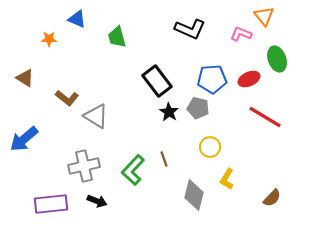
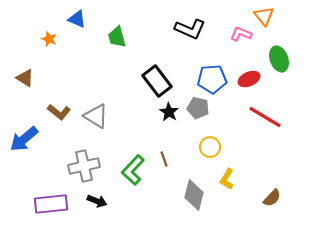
orange star: rotated 21 degrees clockwise
green ellipse: moved 2 px right
brown L-shape: moved 8 px left, 14 px down
